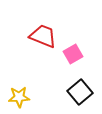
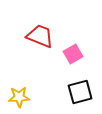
red trapezoid: moved 3 px left
black square: rotated 25 degrees clockwise
